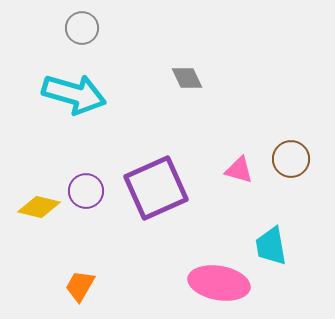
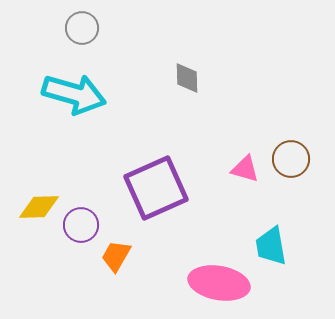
gray diamond: rotated 24 degrees clockwise
pink triangle: moved 6 px right, 1 px up
purple circle: moved 5 px left, 34 px down
yellow diamond: rotated 15 degrees counterclockwise
orange trapezoid: moved 36 px right, 30 px up
